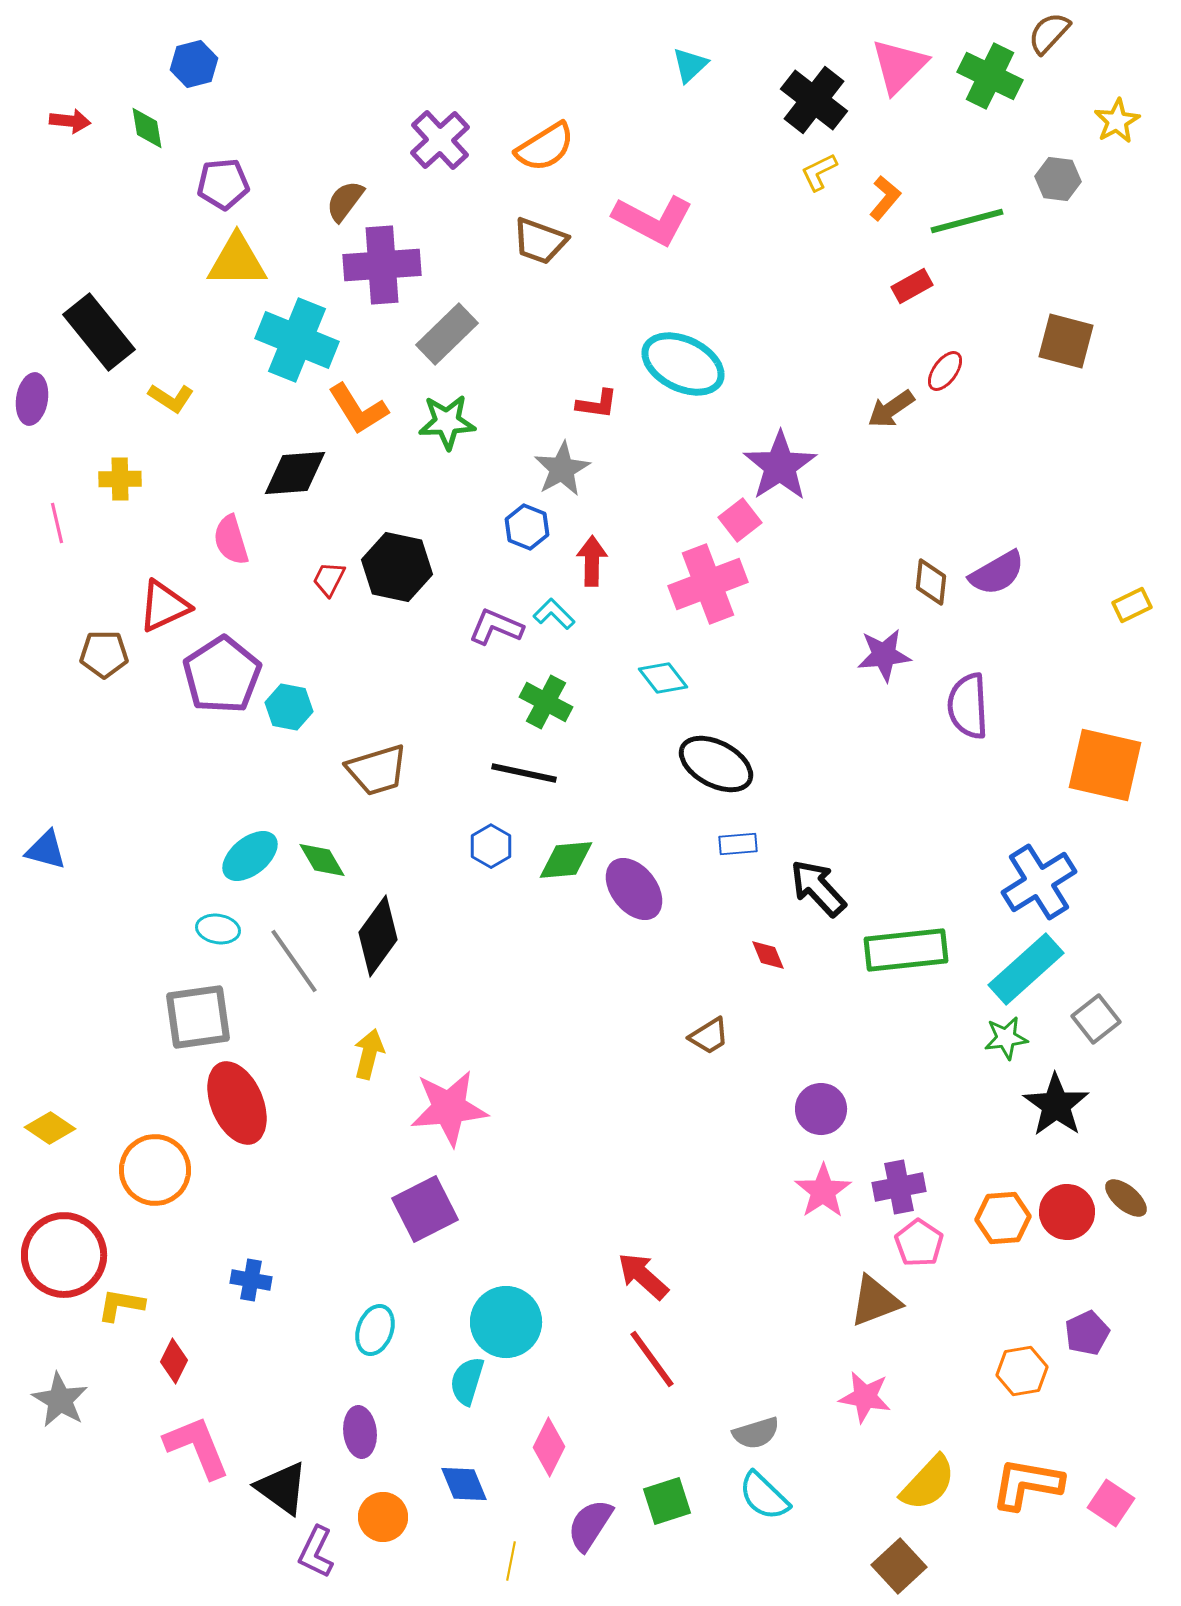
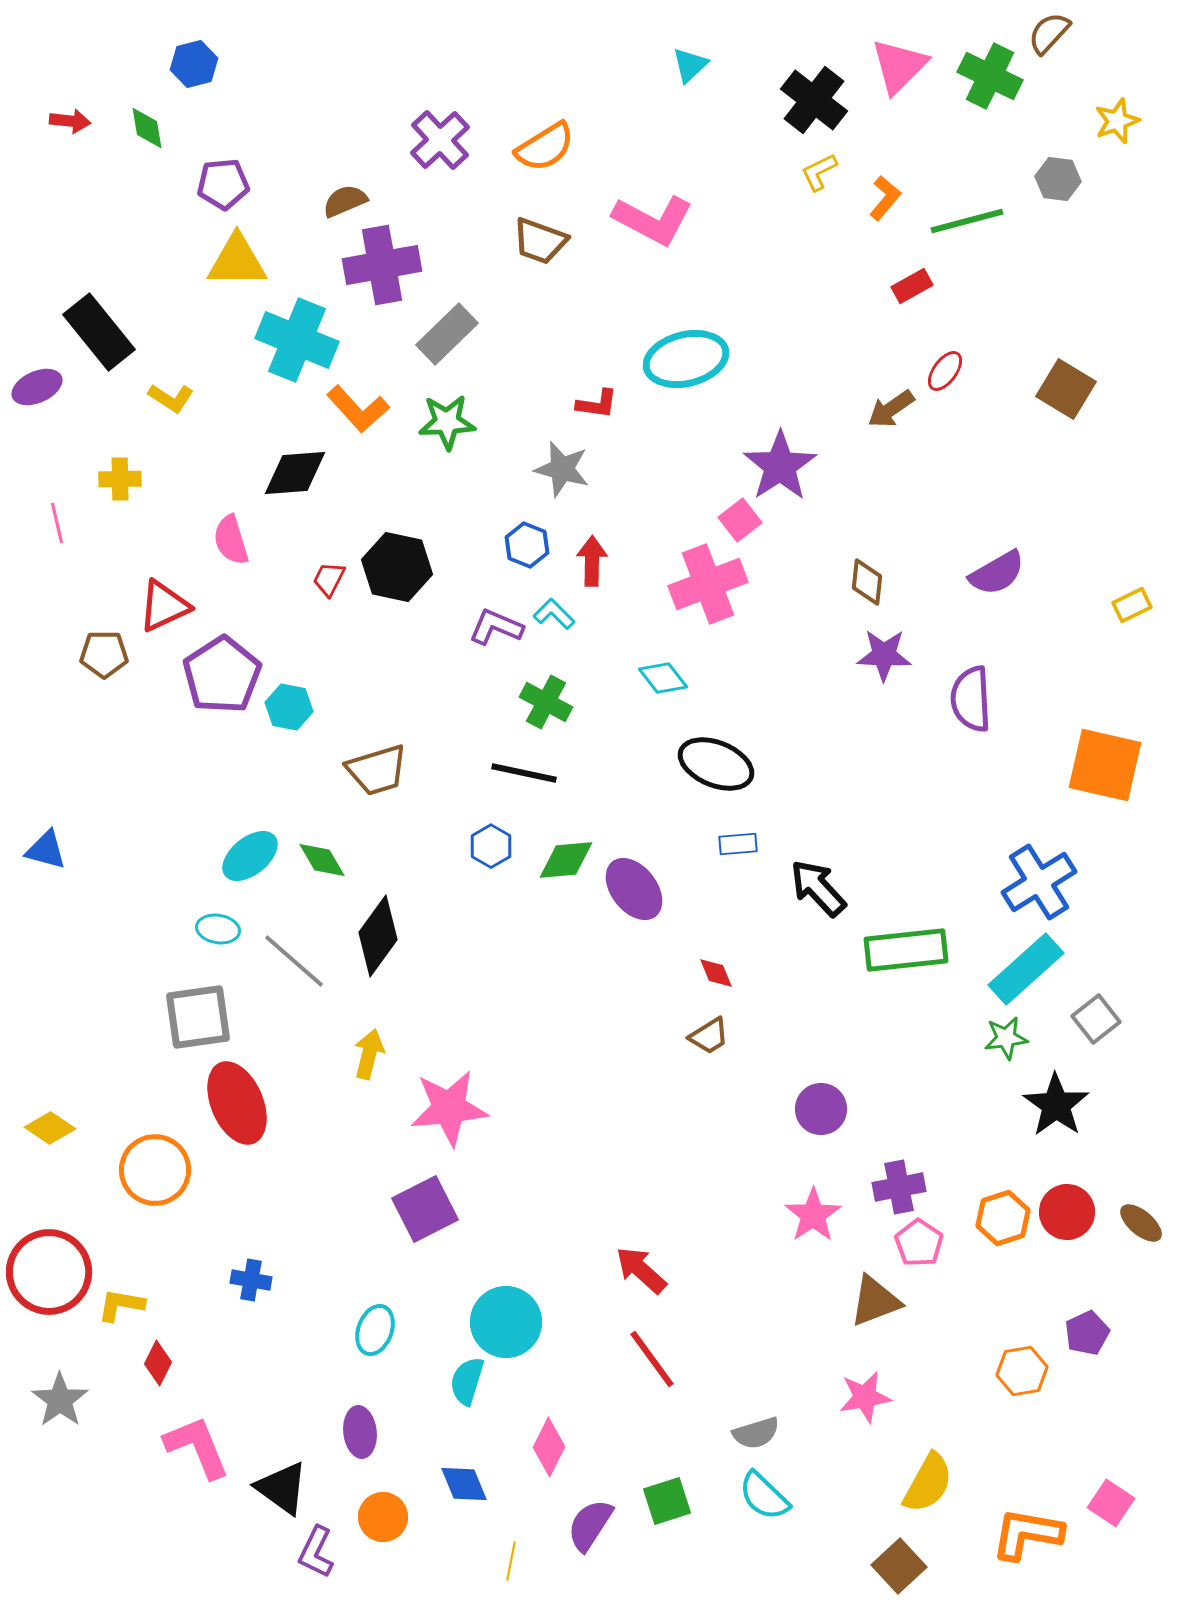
yellow star at (1117, 121): rotated 9 degrees clockwise
brown semicircle at (345, 201): rotated 30 degrees clockwise
purple cross at (382, 265): rotated 6 degrees counterclockwise
brown square at (1066, 341): moved 48 px down; rotated 16 degrees clockwise
cyan ellipse at (683, 364): moved 3 px right, 5 px up; rotated 40 degrees counterclockwise
purple ellipse at (32, 399): moved 5 px right, 12 px up; rotated 57 degrees clockwise
orange L-shape at (358, 409): rotated 10 degrees counterclockwise
gray star at (562, 469): rotated 28 degrees counterclockwise
blue hexagon at (527, 527): moved 18 px down
brown diamond at (931, 582): moved 64 px left
purple star at (884, 655): rotated 8 degrees clockwise
purple semicircle at (968, 706): moved 3 px right, 7 px up
black ellipse at (716, 764): rotated 6 degrees counterclockwise
red diamond at (768, 955): moved 52 px left, 18 px down
gray line at (294, 961): rotated 14 degrees counterclockwise
pink star at (823, 1191): moved 10 px left, 24 px down
brown ellipse at (1126, 1198): moved 15 px right, 25 px down
orange hexagon at (1003, 1218): rotated 14 degrees counterclockwise
red circle at (64, 1255): moved 15 px left, 17 px down
red arrow at (643, 1276): moved 2 px left, 6 px up
red diamond at (174, 1361): moved 16 px left, 2 px down
pink star at (865, 1397): rotated 20 degrees counterclockwise
gray star at (60, 1400): rotated 6 degrees clockwise
yellow semicircle at (928, 1483): rotated 14 degrees counterclockwise
orange L-shape at (1027, 1484): moved 50 px down
